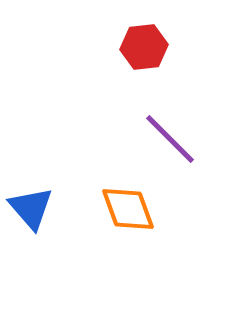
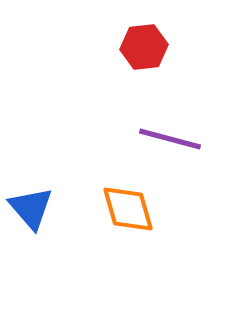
purple line: rotated 30 degrees counterclockwise
orange diamond: rotated 4 degrees clockwise
